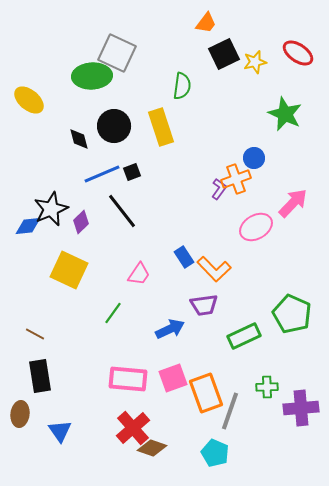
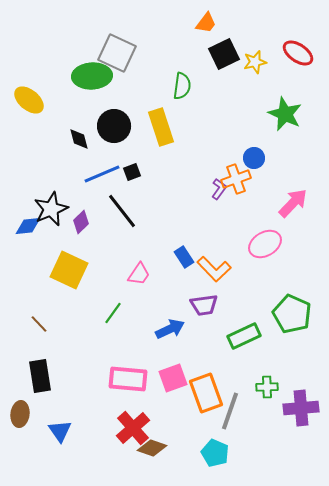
pink ellipse at (256, 227): moved 9 px right, 17 px down
brown line at (35, 334): moved 4 px right, 10 px up; rotated 18 degrees clockwise
